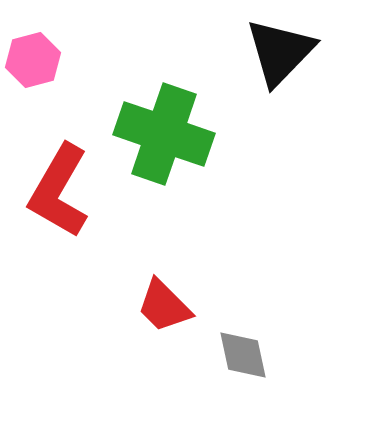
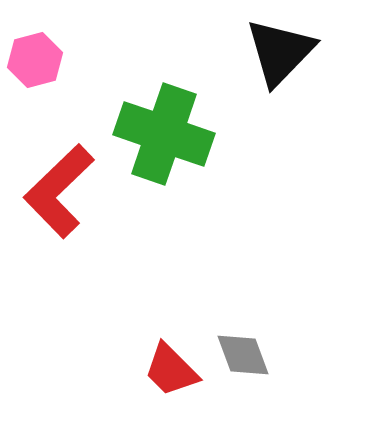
pink hexagon: moved 2 px right
red L-shape: rotated 16 degrees clockwise
red trapezoid: moved 7 px right, 64 px down
gray diamond: rotated 8 degrees counterclockwise
